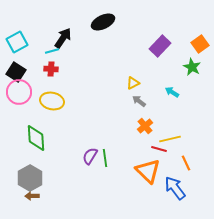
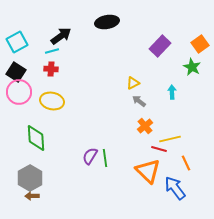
black ellipse: moved 4 px right; rotated 15 degrees clockwise
black arrow: moved 2 px left, 2 px up; rotated 20 degrees clockwise
cyan arrow: rotated 56 degrees clockwise
